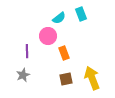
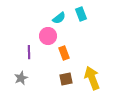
purple line: moved 2 px right, 1 px down
gray star: moved 2 px left, 3 px down
